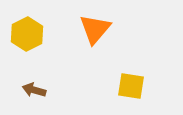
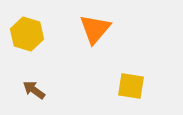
yellow hexagon: rotated 16 degrees counterclockwise
brown arrow: rotated 20 degrees clockwise
